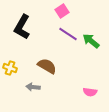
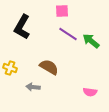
pink square: rotated 32 degrees clockwise
brown semicircle: moved 2 px right, 1 px down
